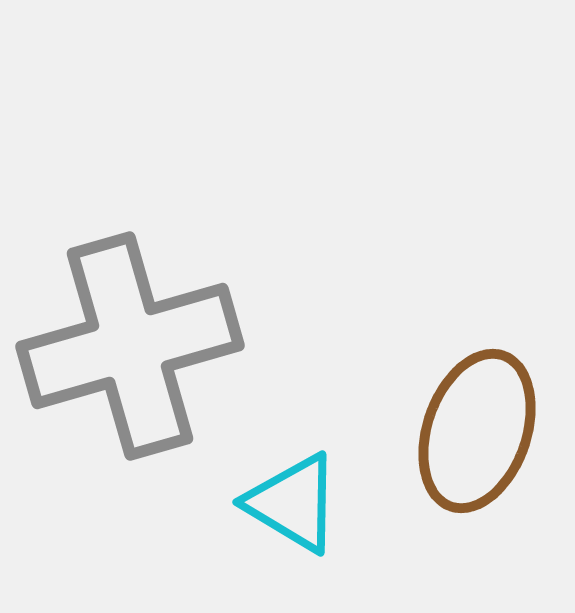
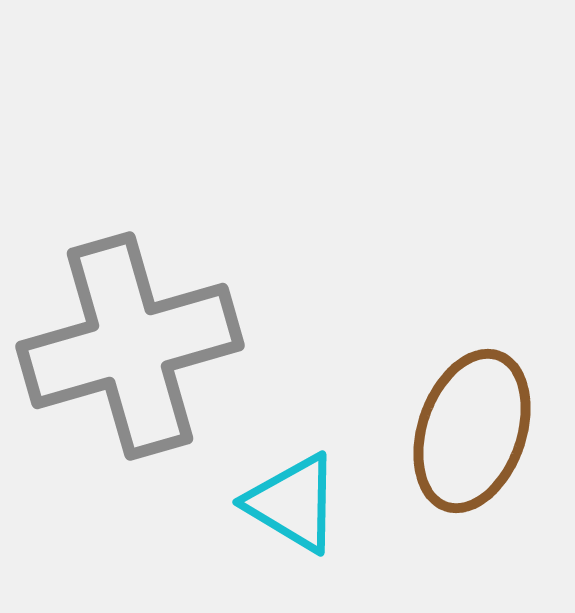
brown ellipse: moved 5 px left
